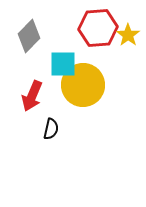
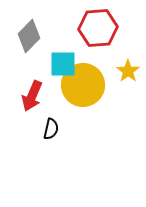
yellow star: moved 36 px down
